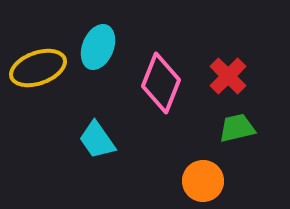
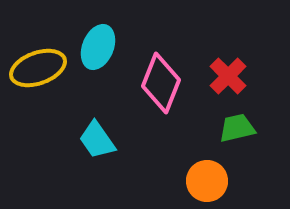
orange circle: moved 4 px right
